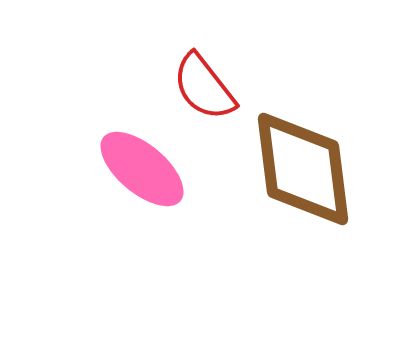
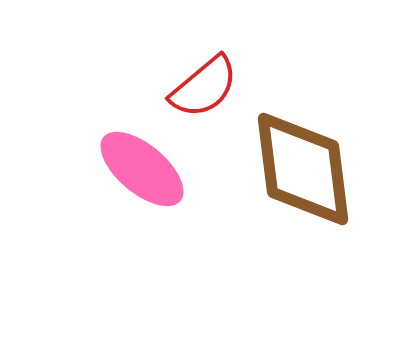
red semicircle: rotated 92 degrees counterclockwise
